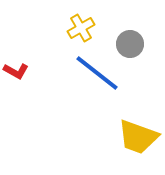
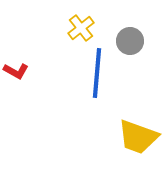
yellow cross: rotated 8 degrees counterclockwise
gray circle: moved 3 px up
blue line: rotated 57 degrees clockwise
